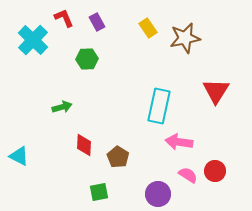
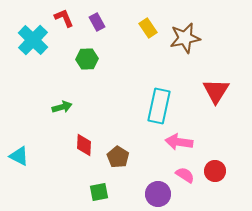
pink semicircle: moved 3 px left
